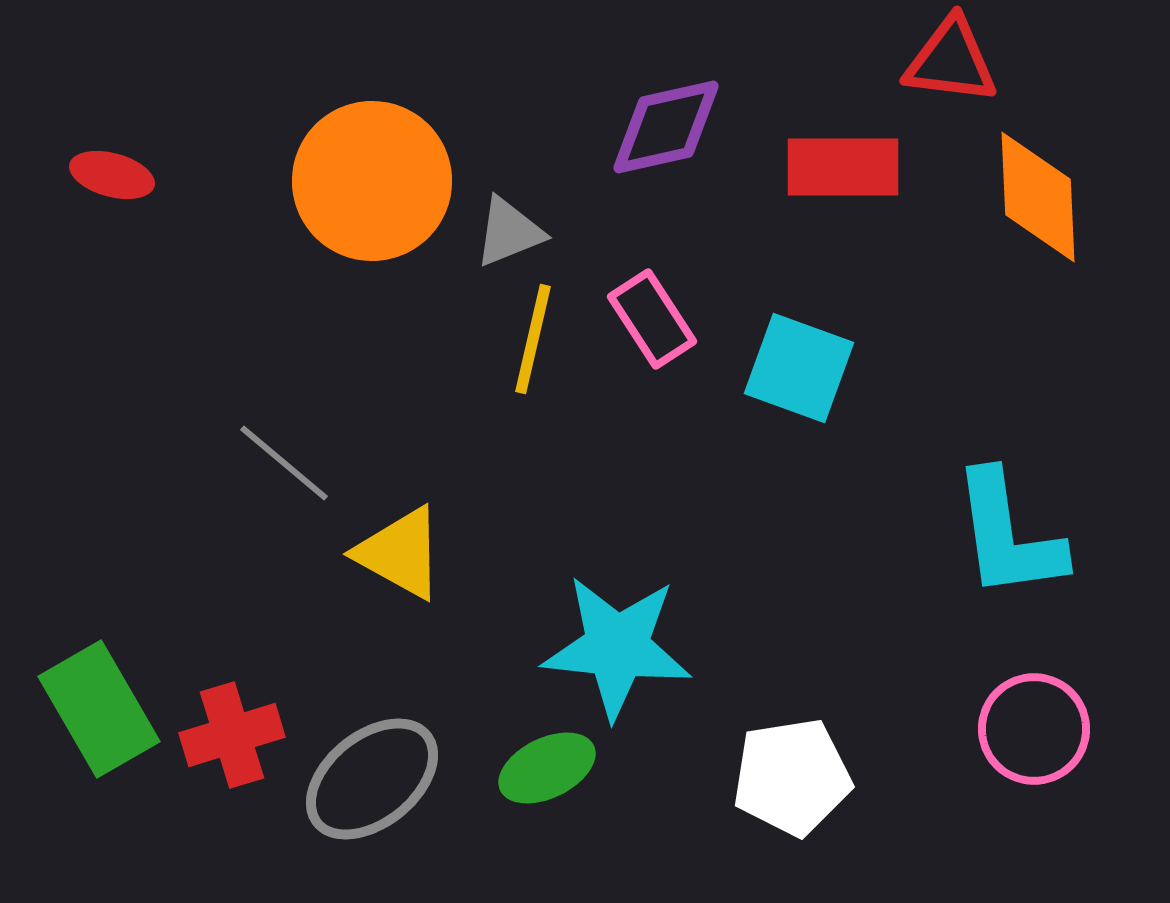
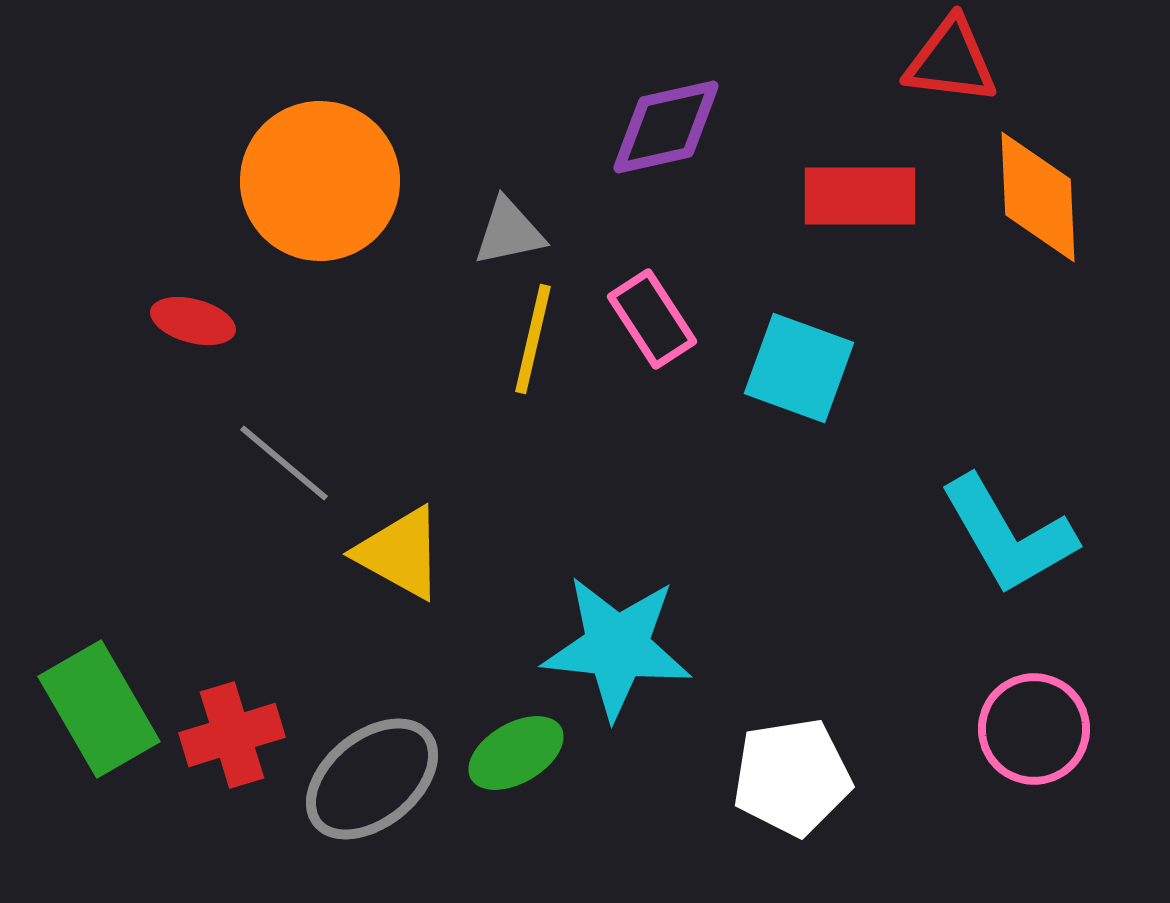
red rectangle: moved 17 px right, 29 px down
red ellipse: moved 81 px right, 146 px down
orange circle: moved 52 px left
gray triangle: rotated 10 degrees clockwise
cyan L-shape: rotated 22 degrees counterclockwise
green ellipse: moved 31 px left, 15 px up; rotated 4 degrees counterclockwise
